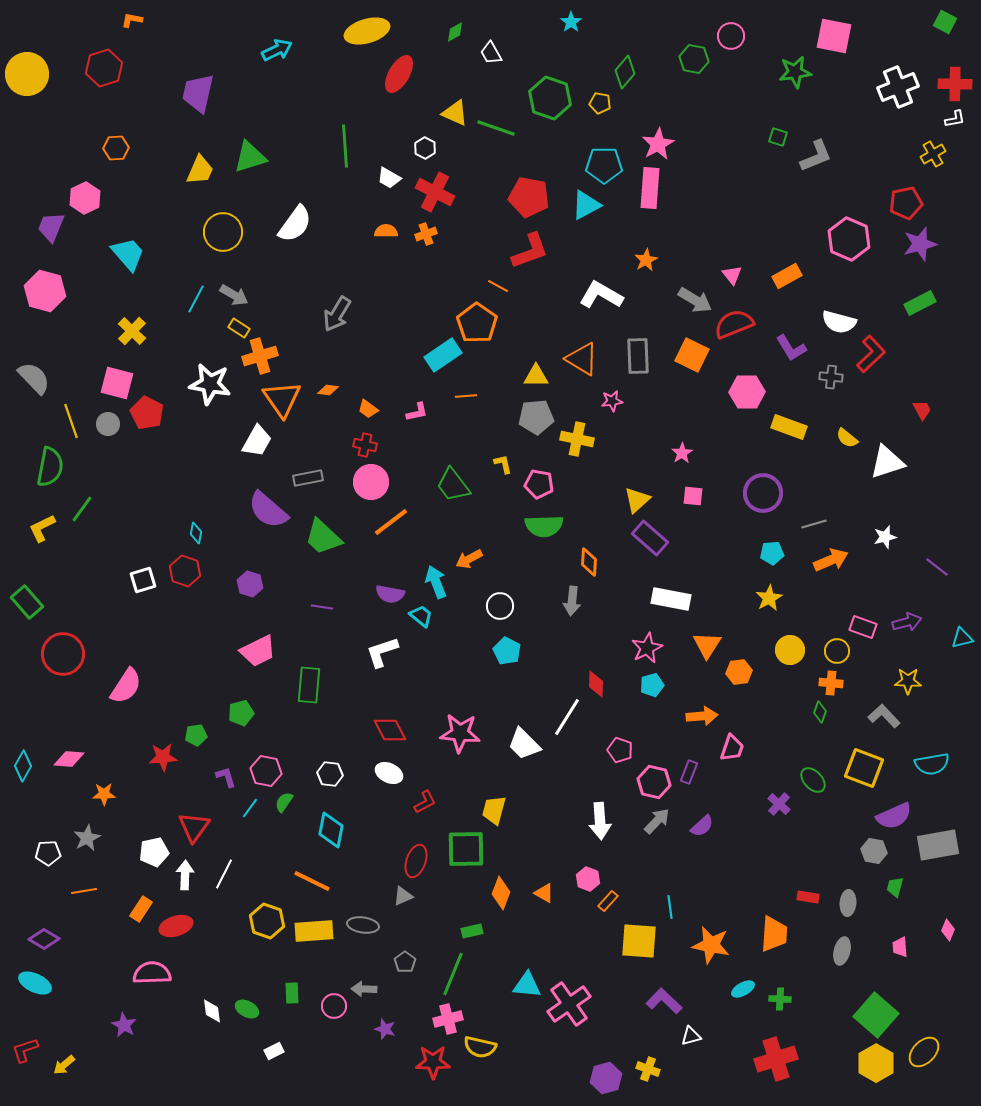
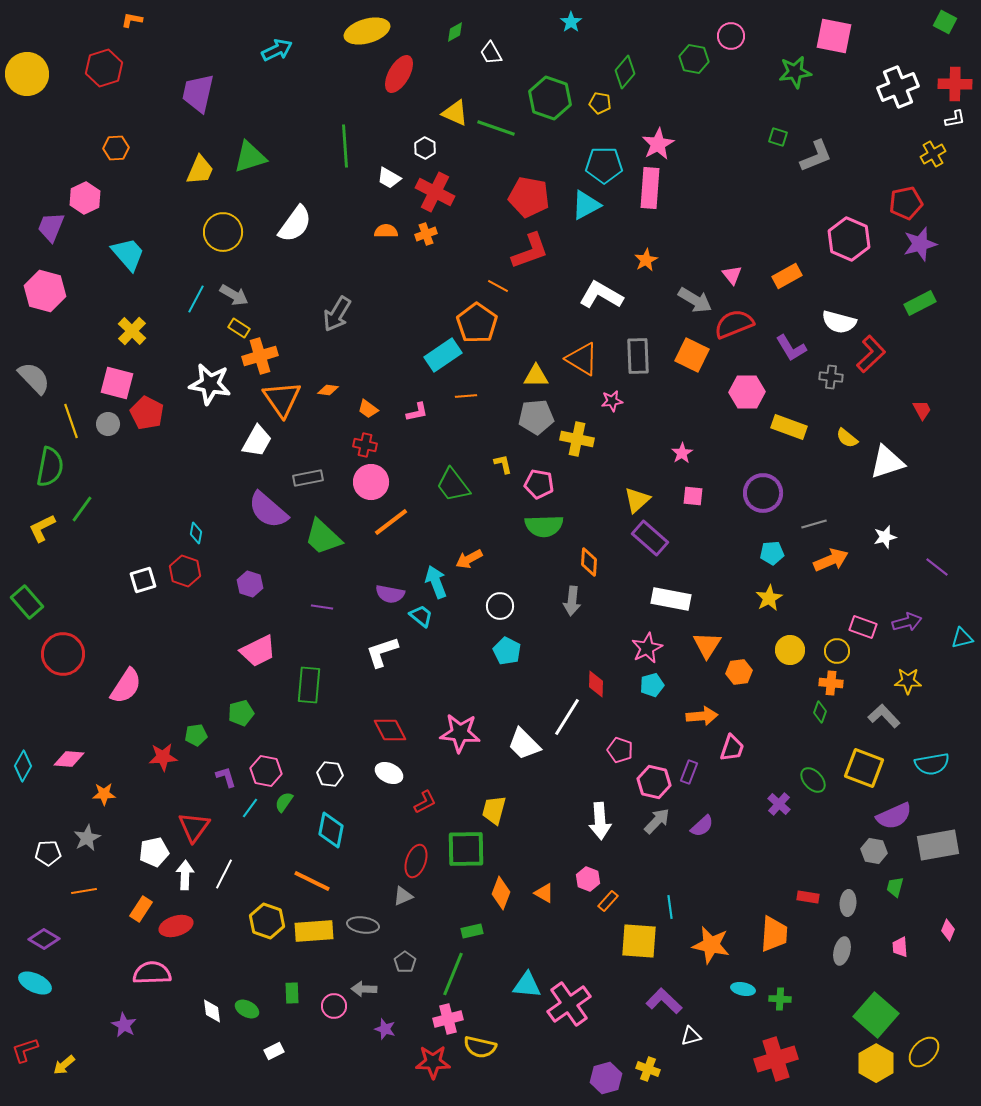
cyan ellipse at (743, 989): rotated 40 degrees clockwise
